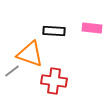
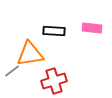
orange triangle: rotated 28 degrees counterclockwise
red cross: rotated 25 degrees counterclockwise
